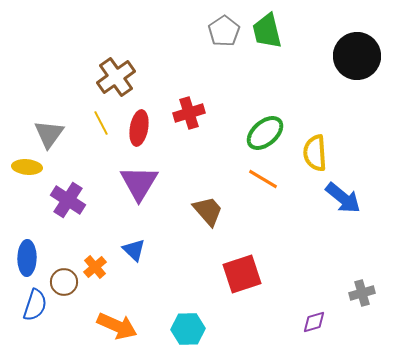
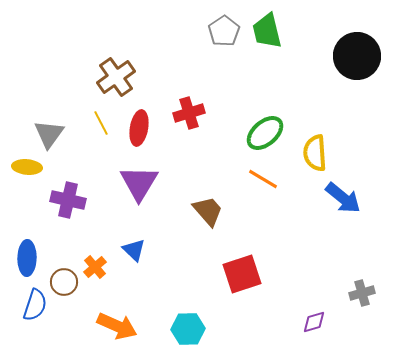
purple cross: rotated 20 degrees counterclockwise
